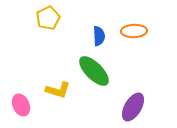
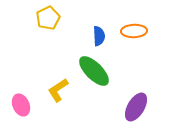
yellow L-shape: rotated 130 degrees clockwise
purple ellipse: moved 3 px right
